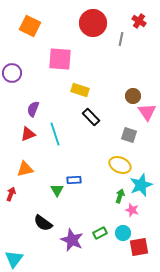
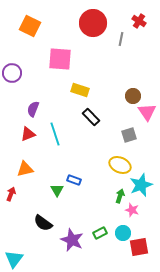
gray square: rotated 35 degrees counterclockwise
blue rectangle: rotated 24 degrees clockwise
